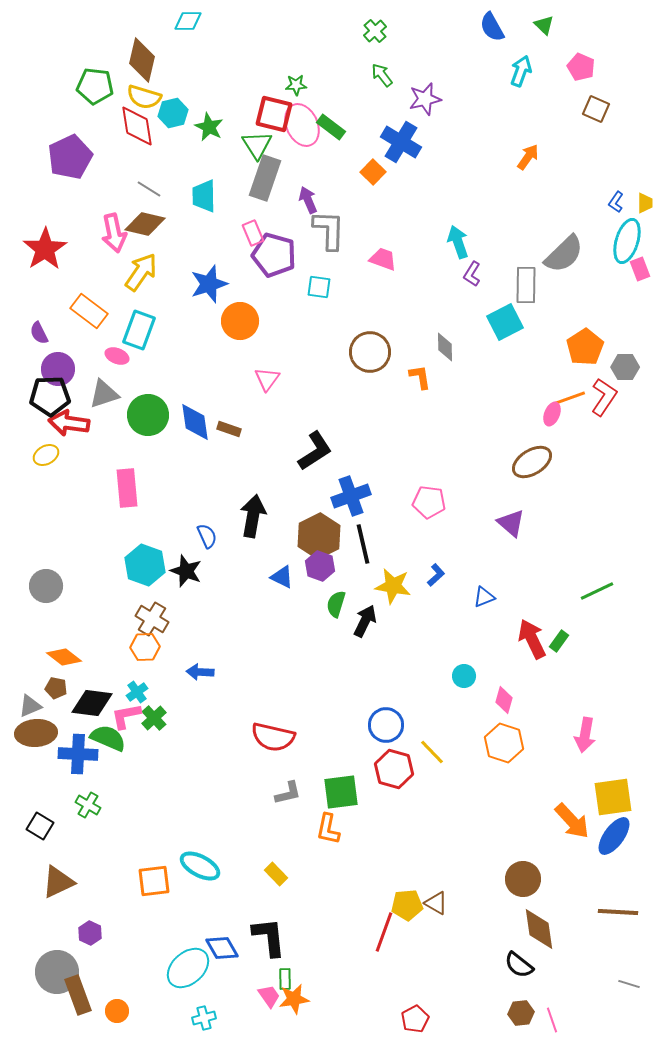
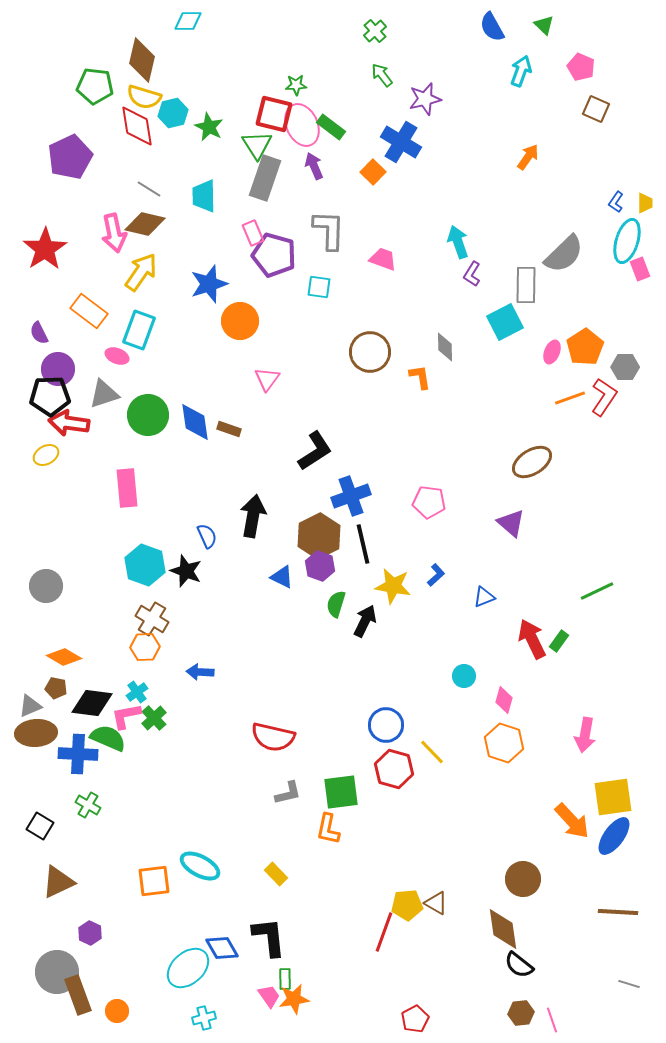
purple arrow at (308, 200): moved 6 px right, 34 px up
pink ellipse at (552, 414): moved 62 px up
orange diamond at (64, 657): rotated 8 degrees counterclockwise
brown diamond at (539, 929): moved 36 px left
